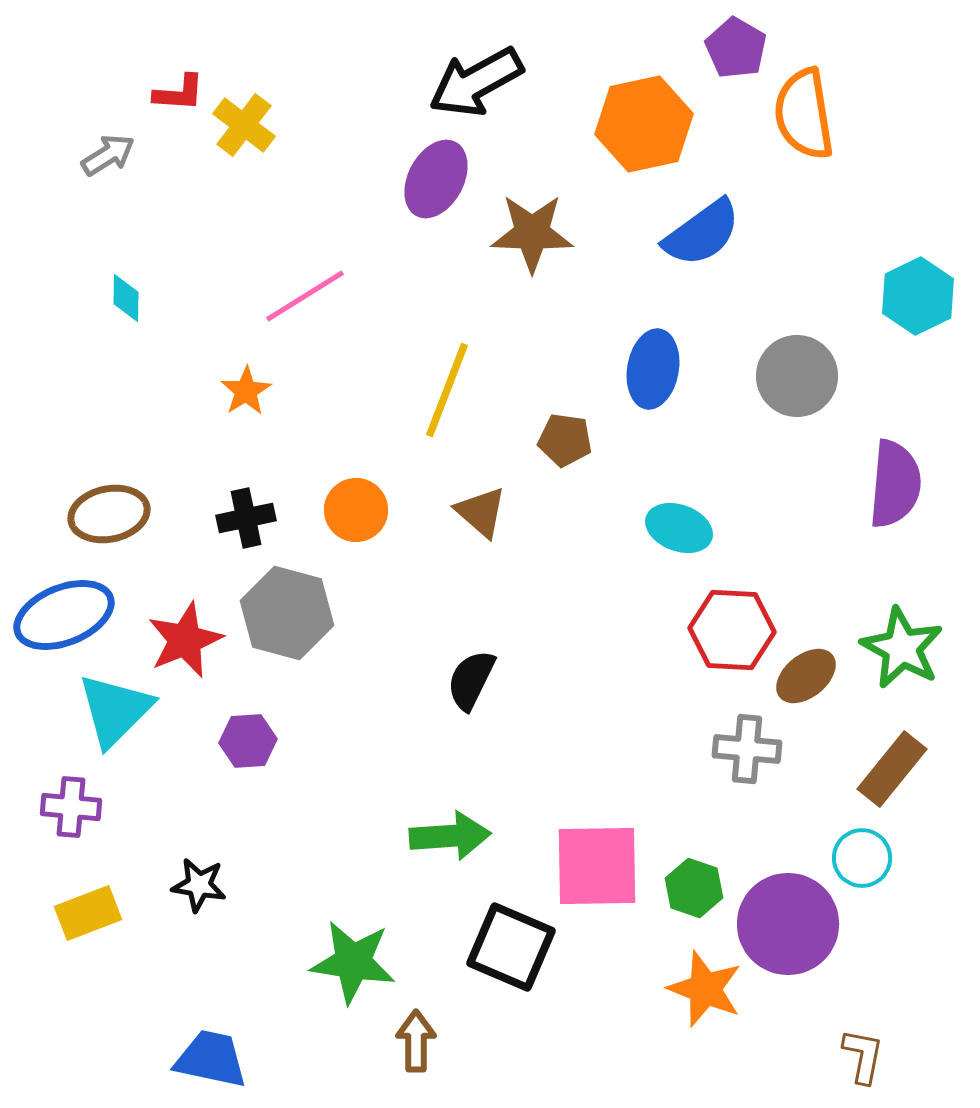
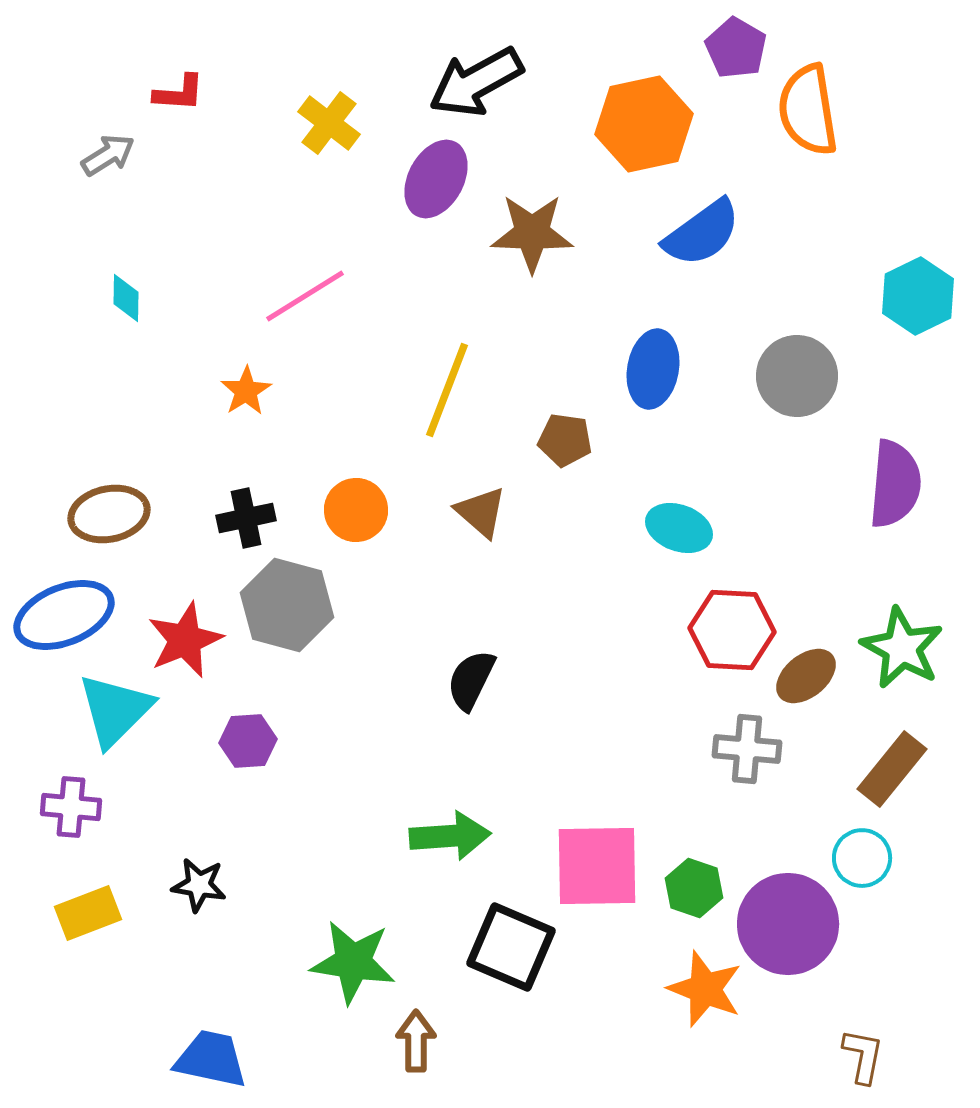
orange semicircle at (804, 114): moved 4 px right, 4 px up
yellow cross at (244, 125): moved 85 px right, 2 px up
gray hexagon at (287, 613): moved 8 px up
